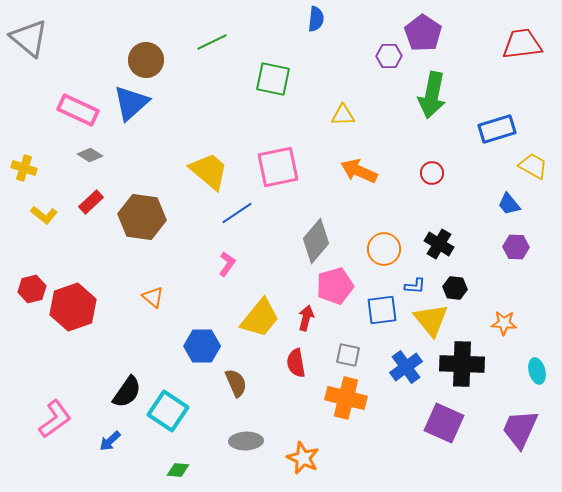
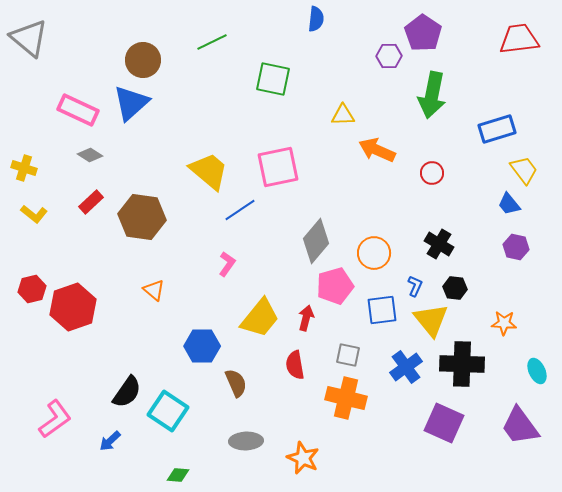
red trapezoid at (522, 44): moved 3 px left, 5 px up
brown circle at (146, 60): moved 3 px left
yellow trapezoid at (533, 166): moved 9 px left, 4 px down; rotated 24 degrees clockwise
orange arrow at (359, 171): moved 18 px right, 21 px up
blue line at (237, 213): moved 3 px right, 3 px up
yellow L-shape at (44, 215): moved 10 px left, 1 px up
purple hexagon at (516, 247): rotated 10 degrees clockwise
orange circle at (384, 249): moved 10 px left, 4 px down
blue L-shape at (415, 286): rotated 70 degrees counterclockwise
orange triangle at (153, 297): moved 1 px right, 7 px up
red semicircle at (296, 363): moved 1 px left, 2 px down
cyan ellipse at (537, 371): rotated 10 degrees counterclockwise
purple trapezoid at (520, 429): moved 3 px up; rotated 60 degrees counterclockwise
green diamond at (178, 470): moved 5 px down
